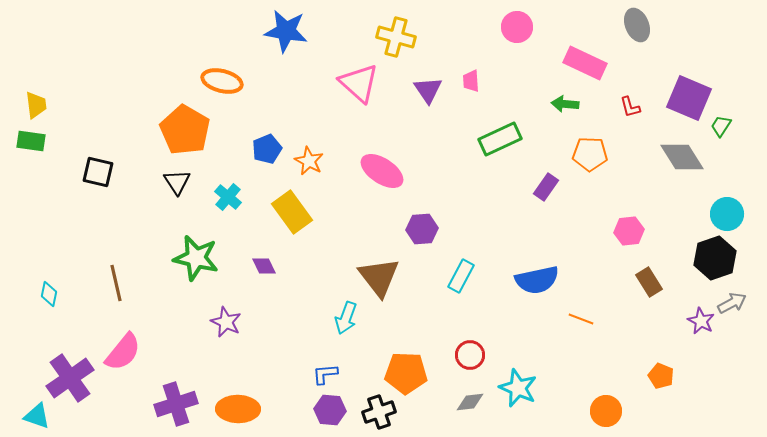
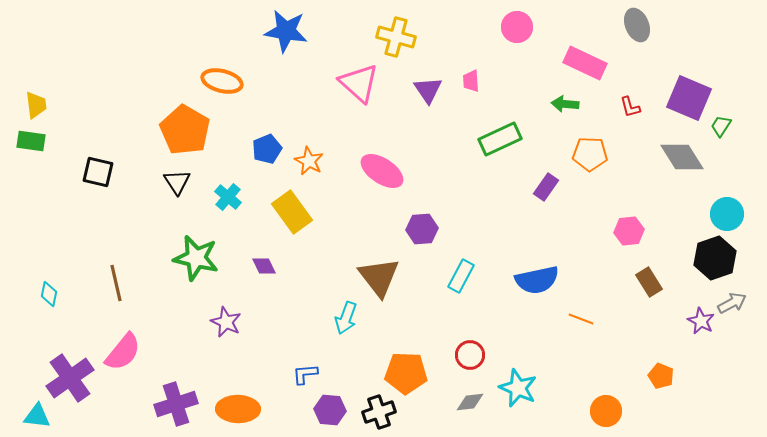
blue L-shape at (325, 374): moved 20 px left
cyan triangle at (37, 416): rotated 12 degrees counterclockwise
